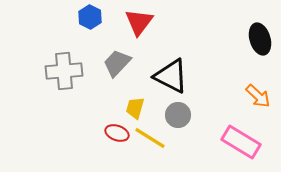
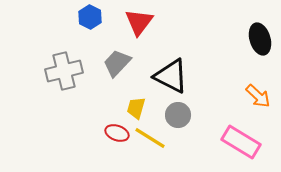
gray cross: rotated 9 degrees counterclockwise
yellow trapezoid: moved 1 px right
